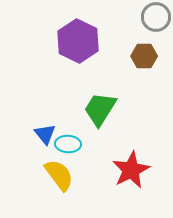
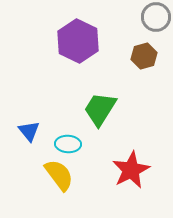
brown hexagon: rotated 15 degrees counterclockwise
blue triangle: moved 16 px left, 3 px up
